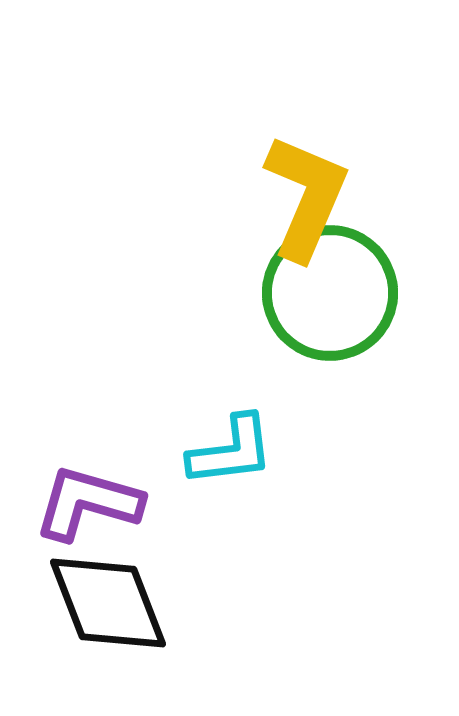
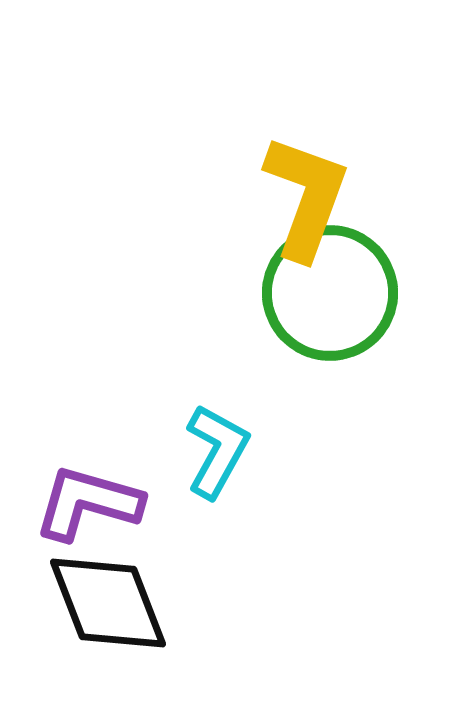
yellow L-shape: rotated 3 degrees counterclockwise
cyan L-shape: moved 14 px left; rotated 54 degrees counterclockwise
